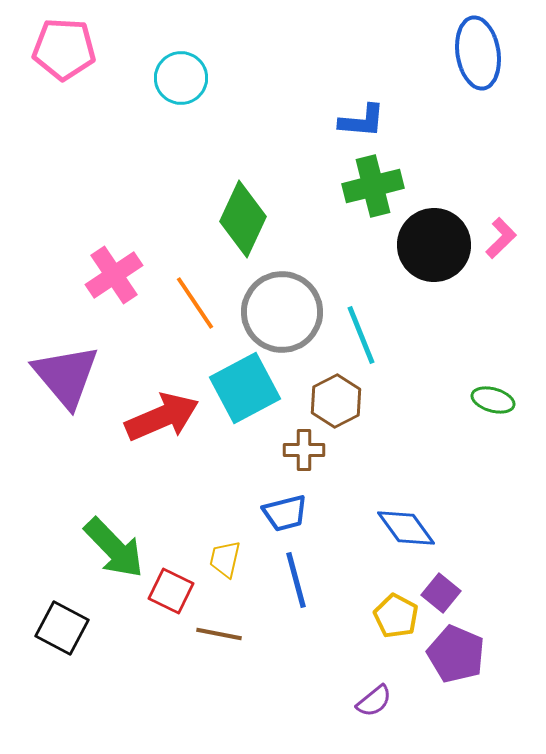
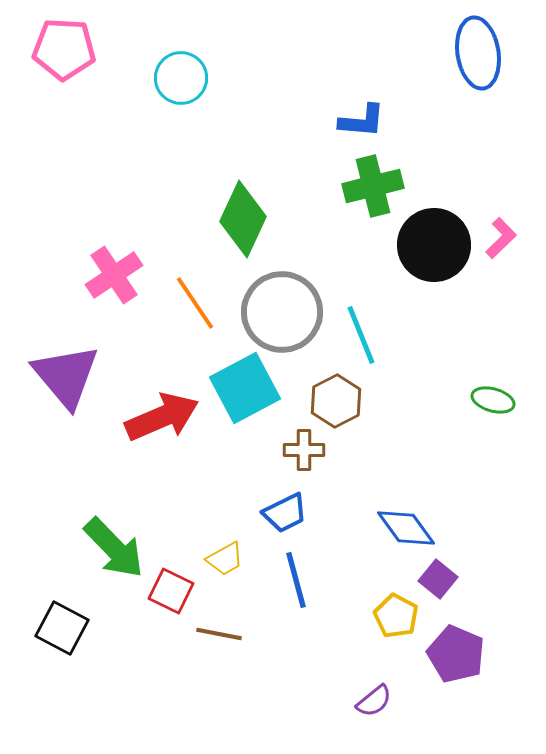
blue trapezoid: rotated 12 degrees counterclockwise
yellow trapezoid: rotated 132 degrees counterclockwise
purple square: moved 3 px left, 14 px up
